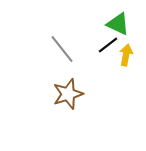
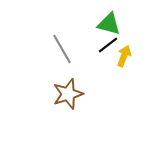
green triangle: moved 9 px left; rotated 10 degrees counterclockwise
gray line: rotated 8 degrees clockwise
yellow arrow: moved 2 px left, 1 px down; rotated 10 degrees clockwise
